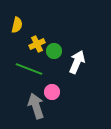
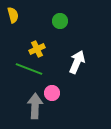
yellow semicircle: moved 4 px left, 10 px up; rotated 28 degrees counterclockwise
yellow cross: moved 5 px down
green circle: moved 6 px right, 30 px up
pink circle: moved 1 px down
gray arrow: moved 1 px left; rotated 20 degrees clockwise
